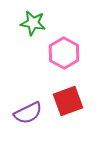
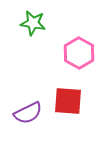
pink hexagon: moved 15 px right
red square: rotated 24 degrees clockwise
